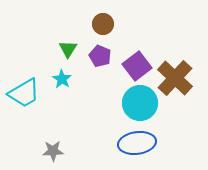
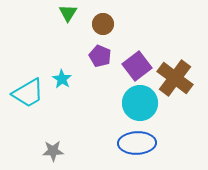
green triangle: moved 36 px up
brown cross: rotated 6 degrees counterclockwise
cyan trapezoid: moved 4 px right
blue ellipse: rotated 6 degrees clockwise
